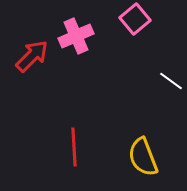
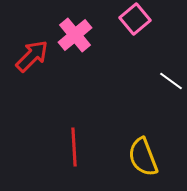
pink cross: moved 1 px left, 1 px up; rotated 16 degrees counterclockwise
